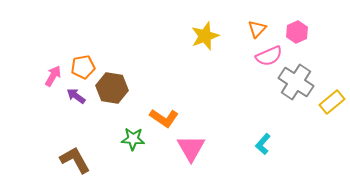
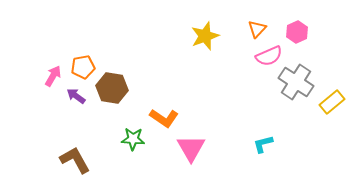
cyan L-shape: rotated 35 degrees clockwise
